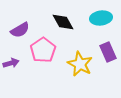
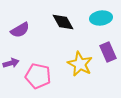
pink pentagon: moved 5 px left, 26 px down; rotated 25 degrees counterclockwise
